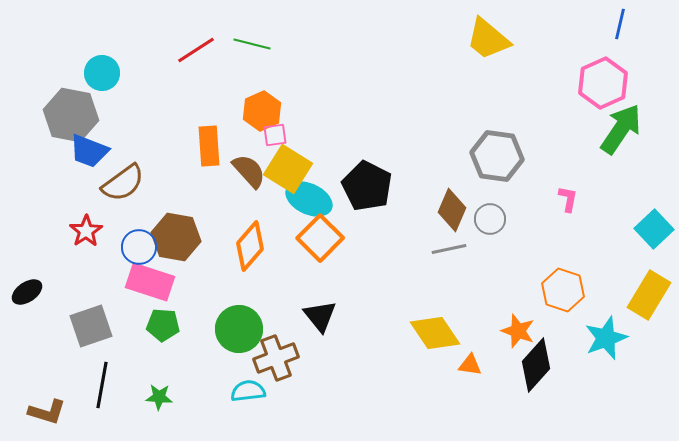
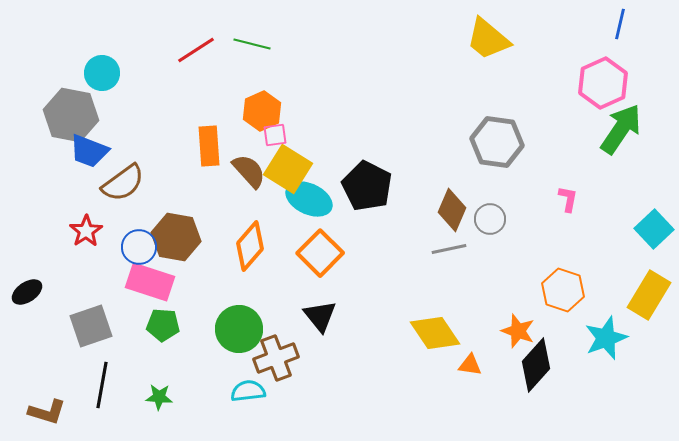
gray hexagon at (497, 156): moved 14 px up
orange square at (320, 238): moved 15 px down
